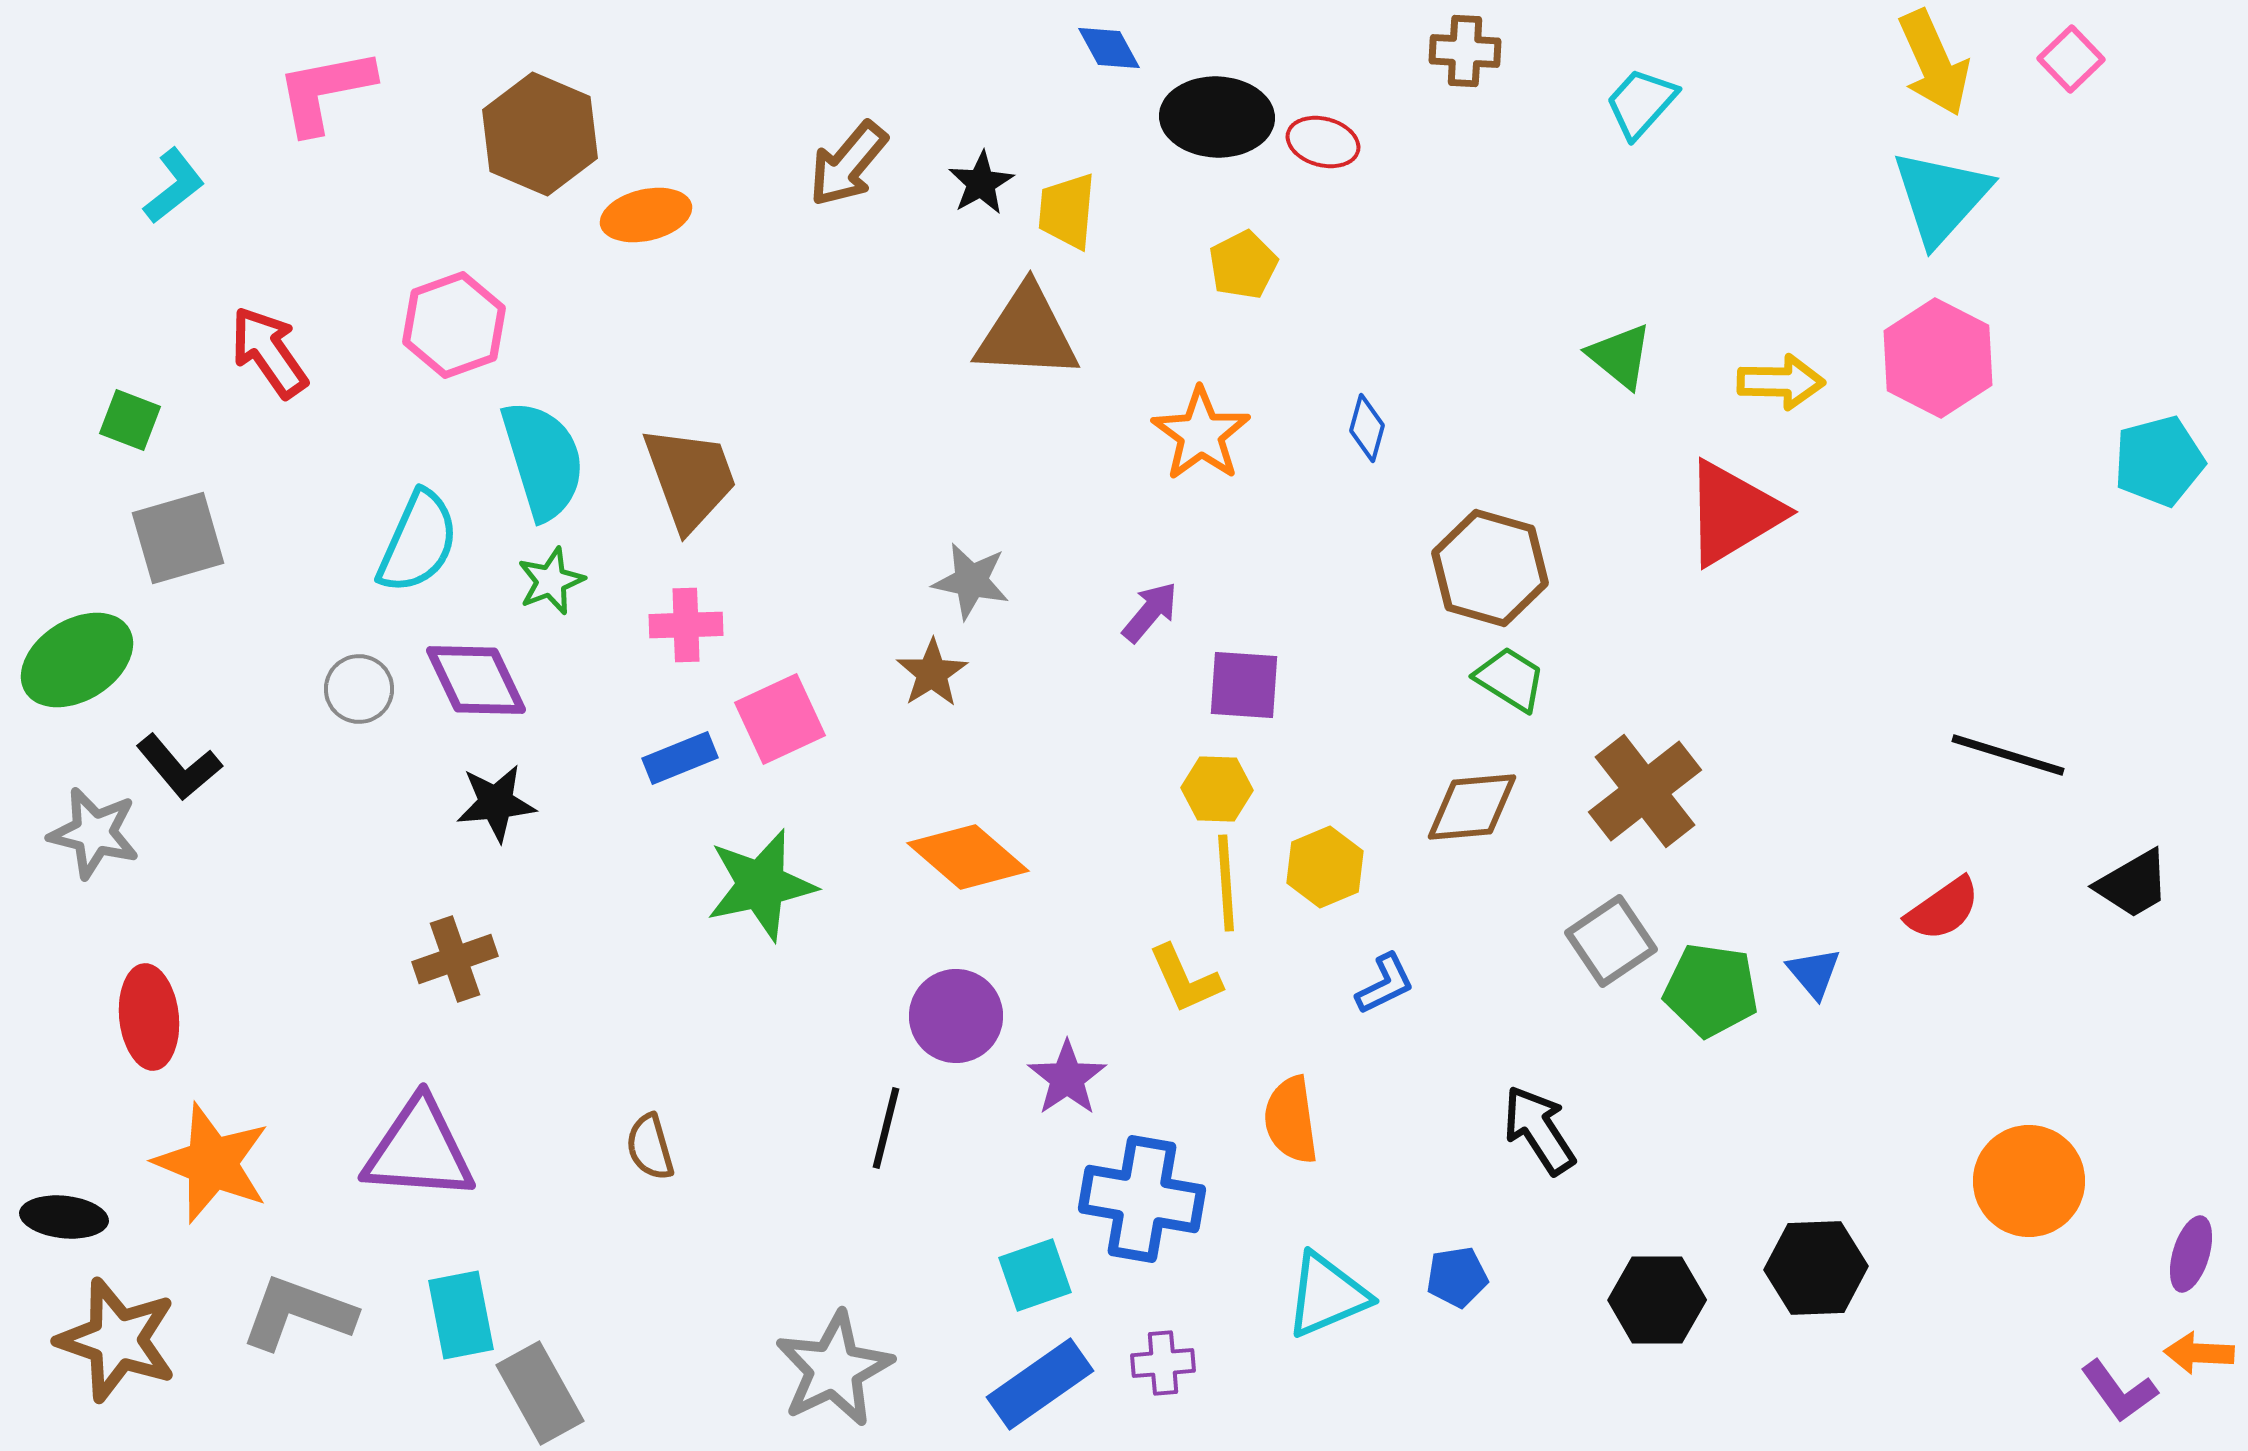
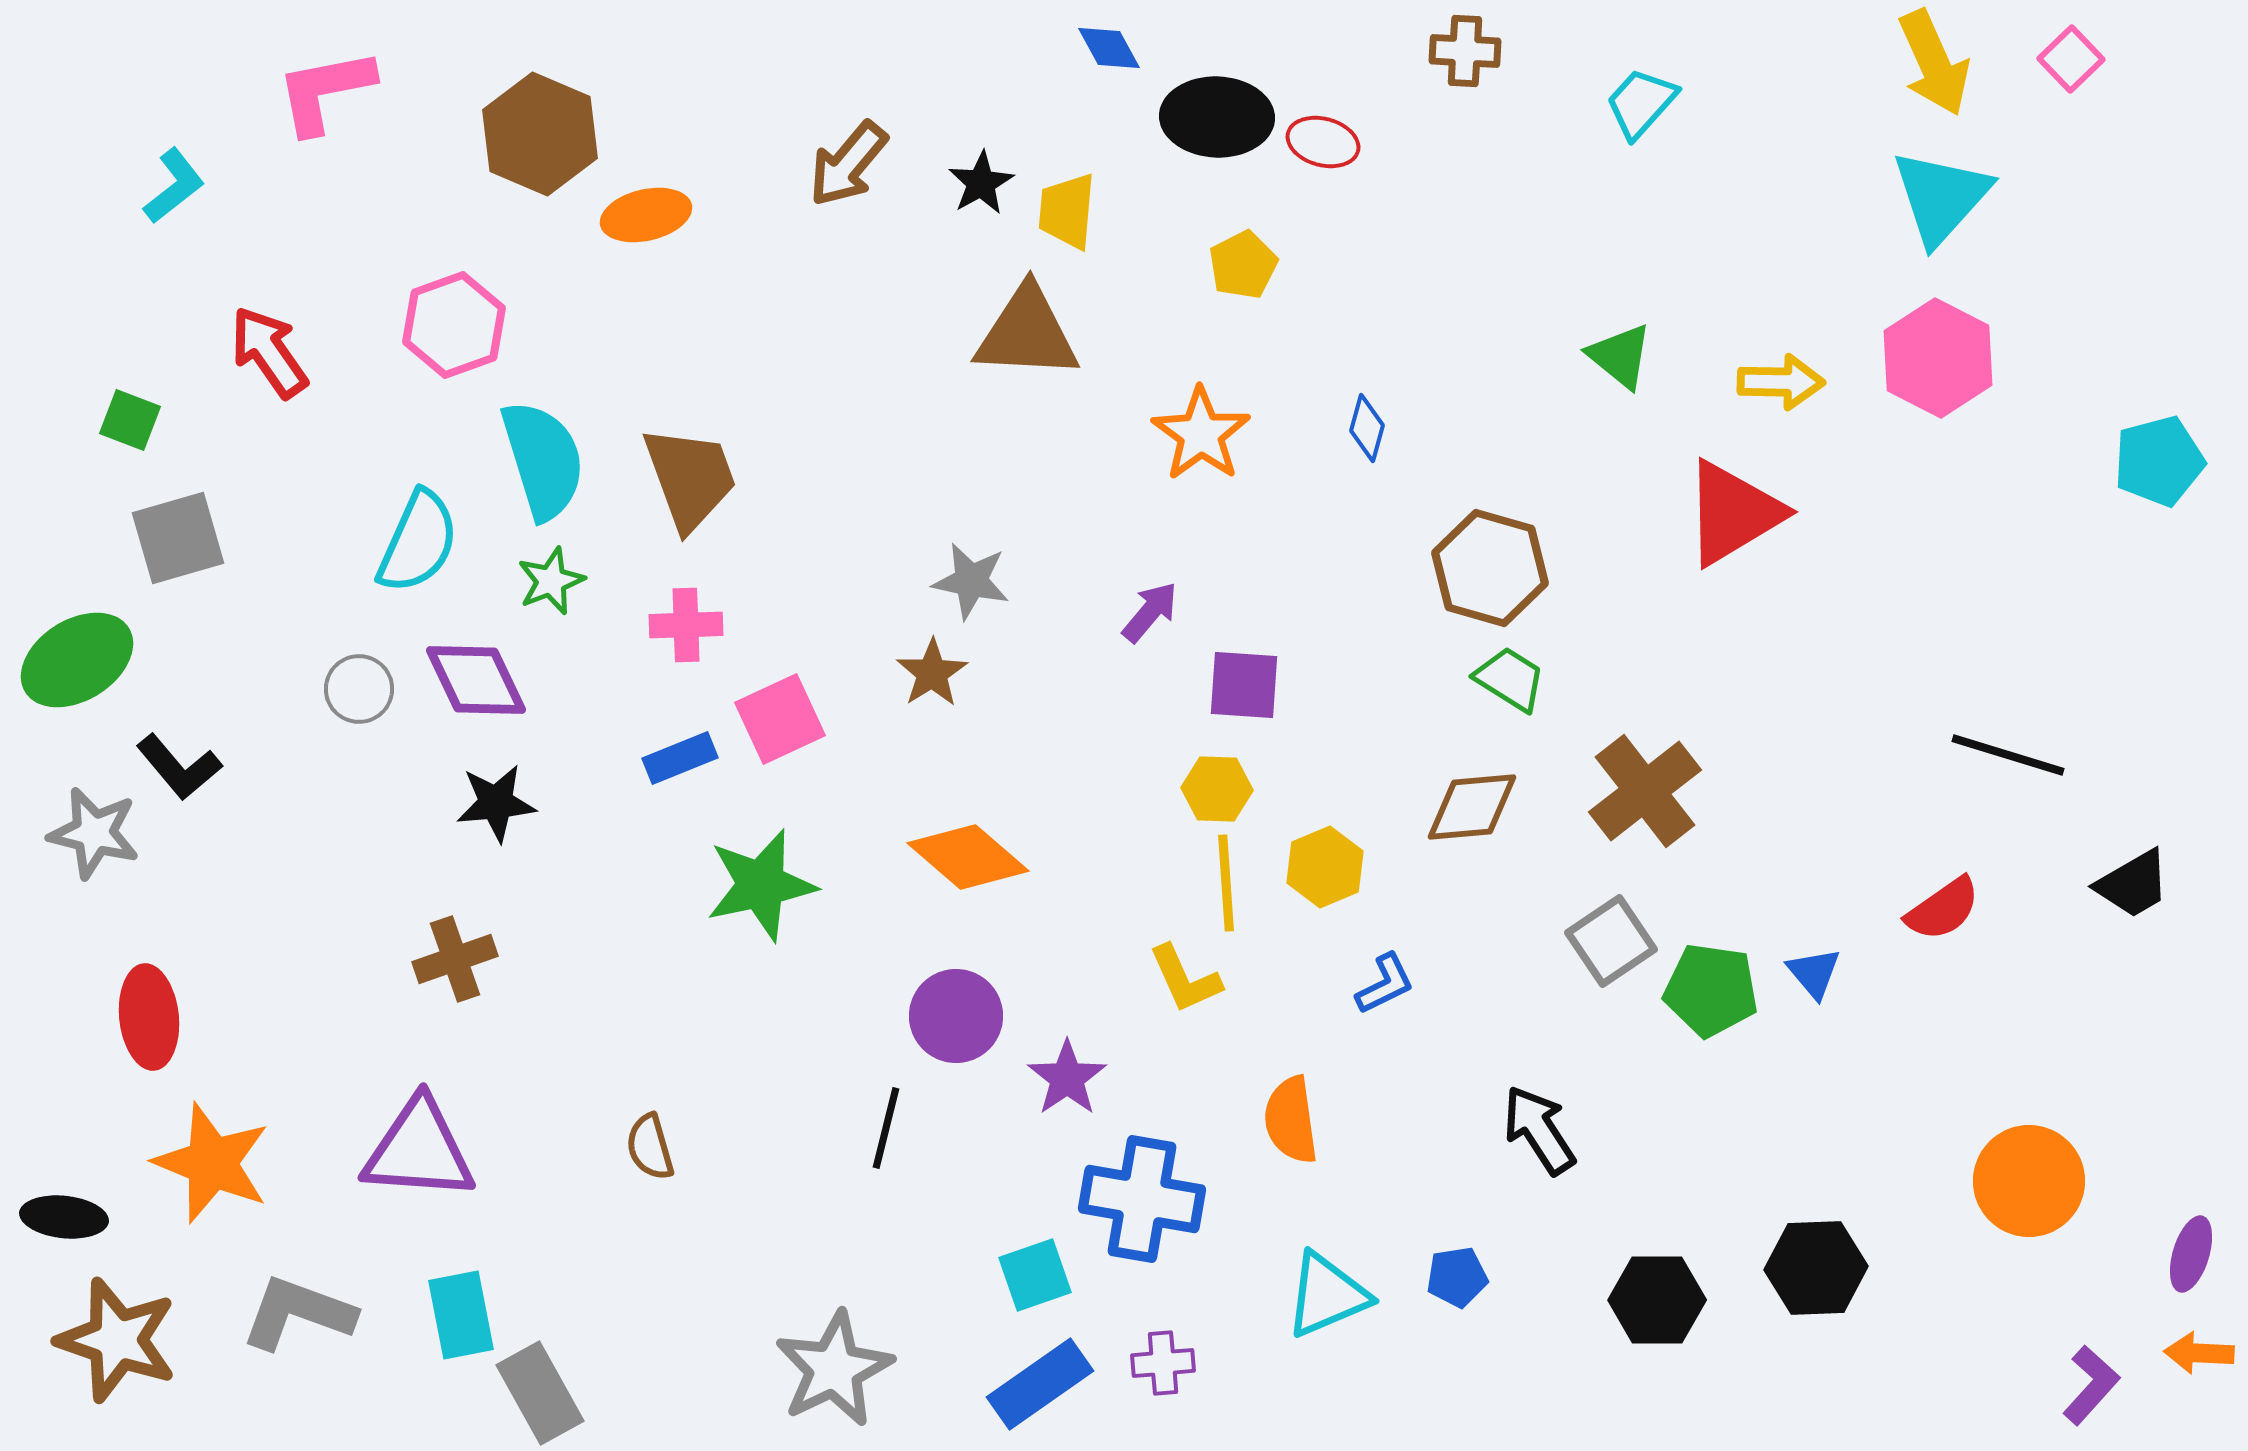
purple L-shape at (2119, 1391): moved 28 px left, 6 px up; rotated 102 degrees counterclockwise
